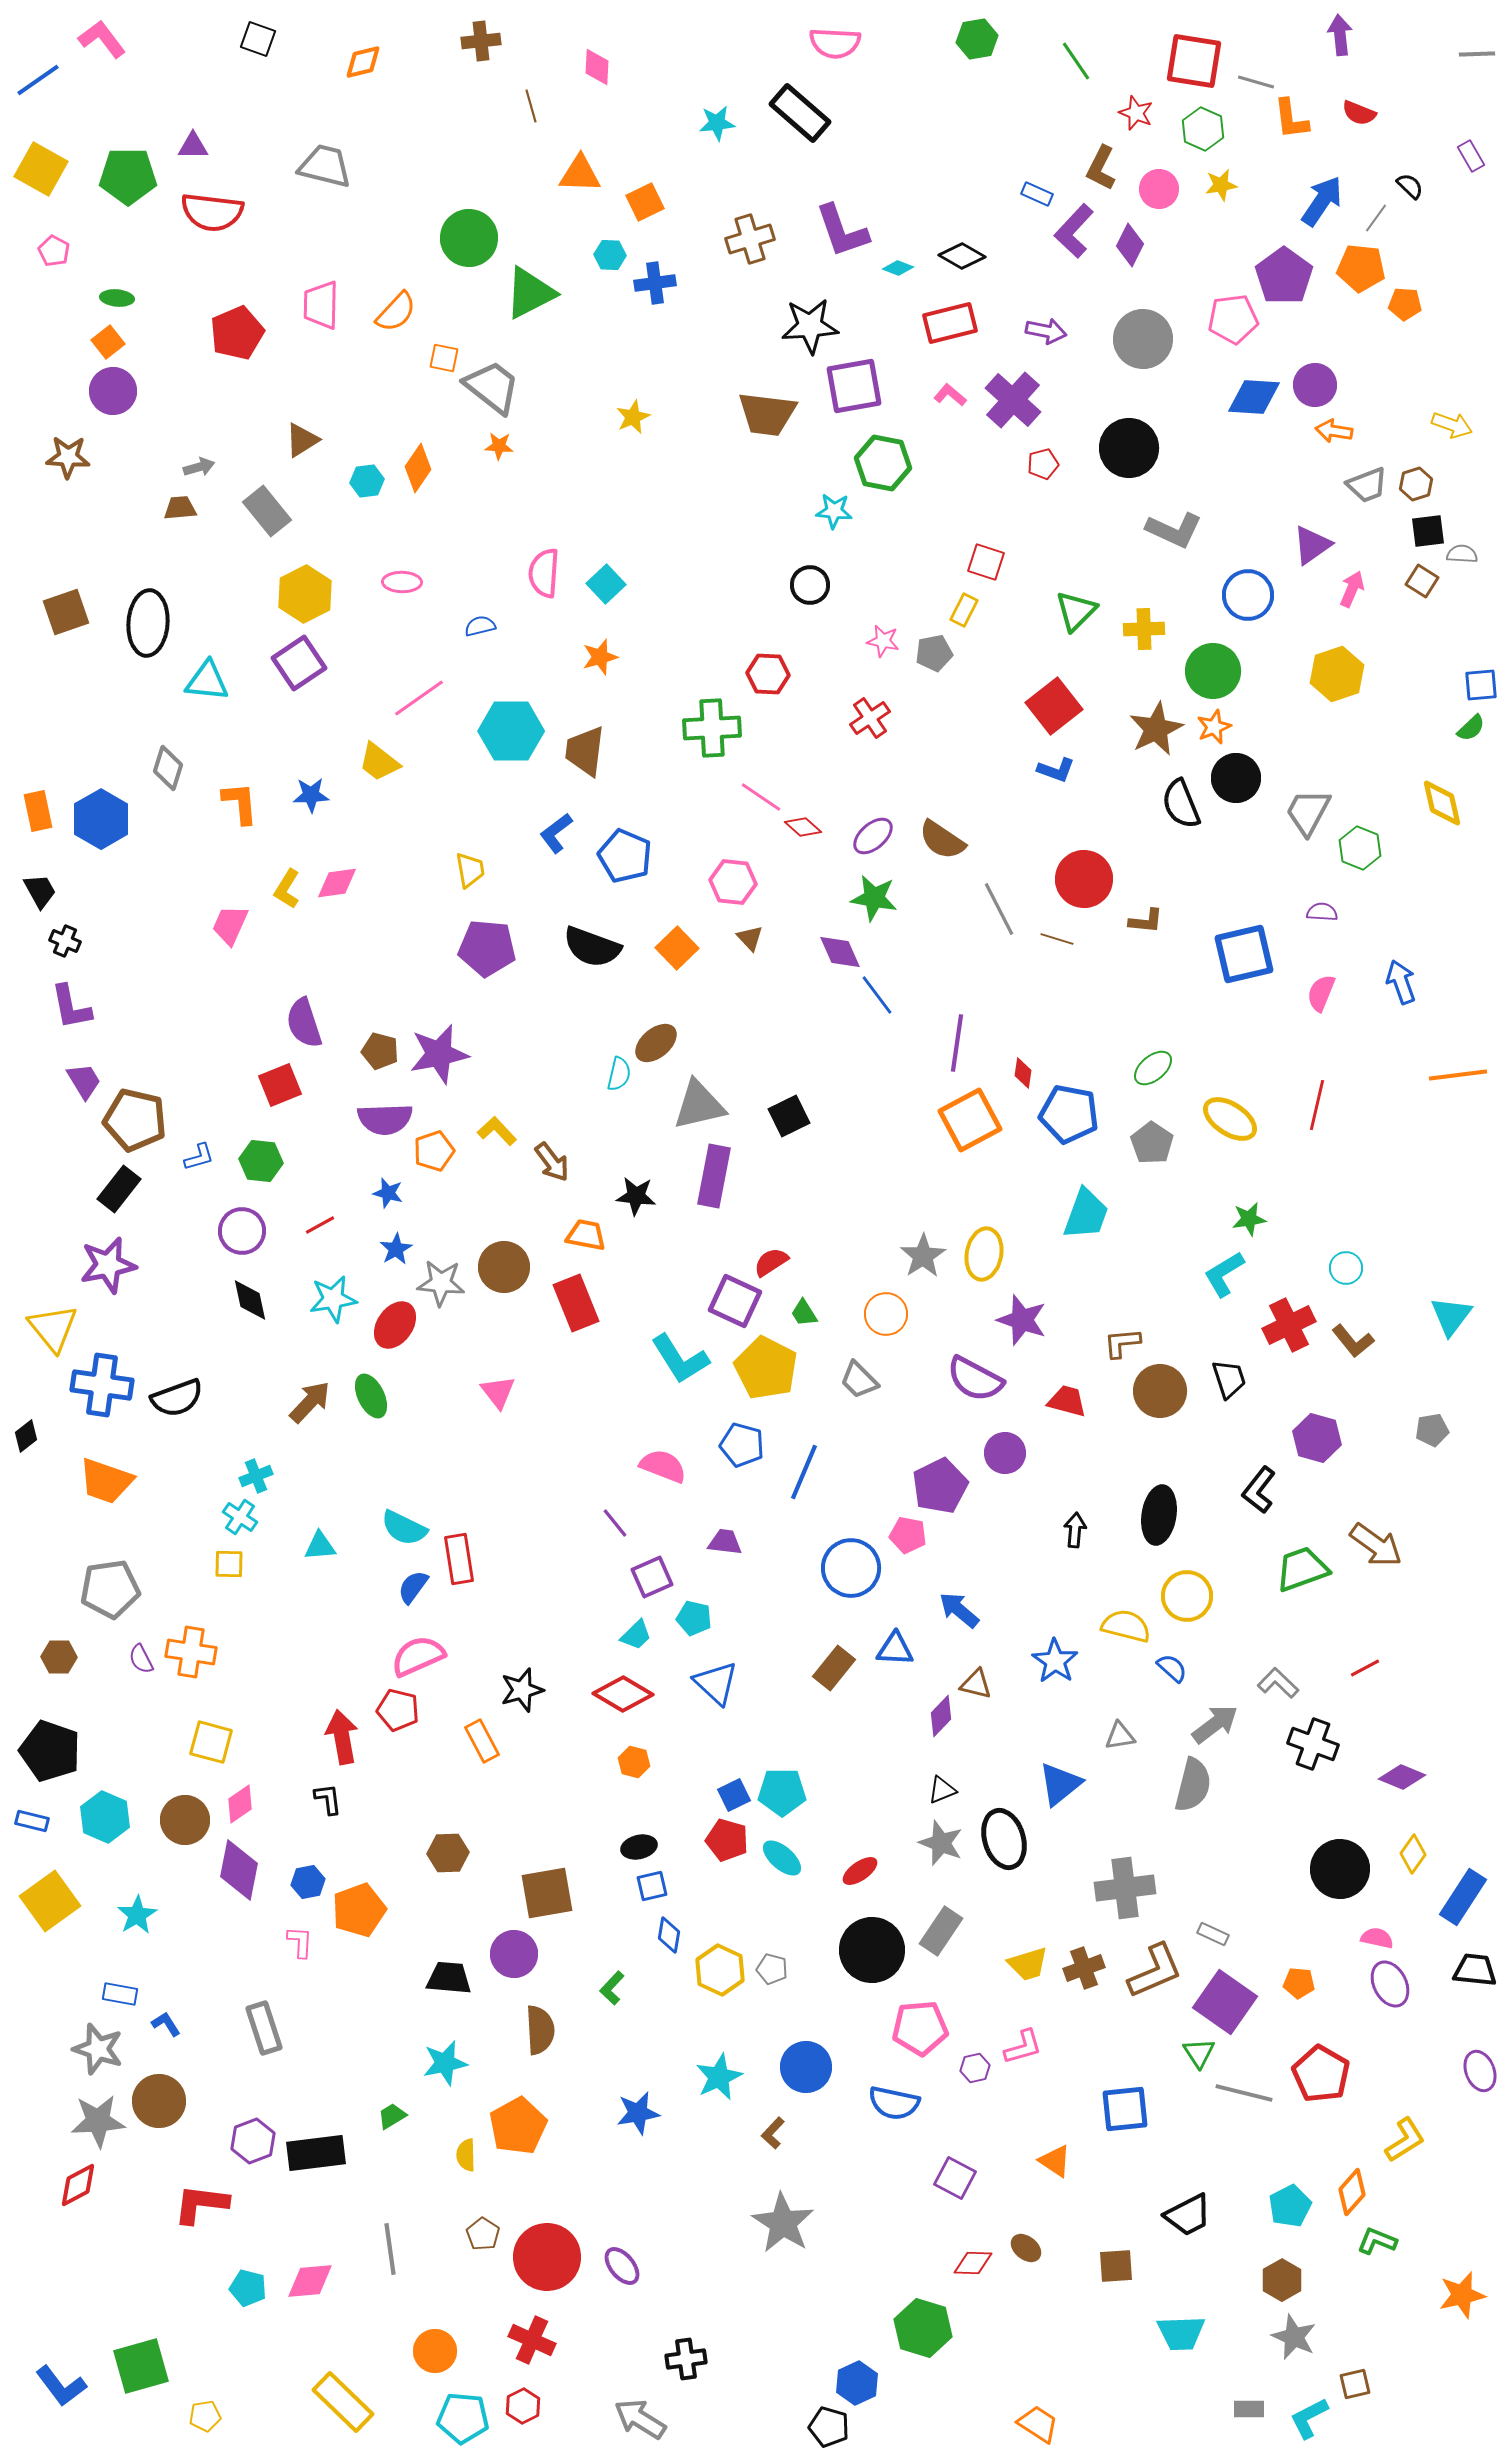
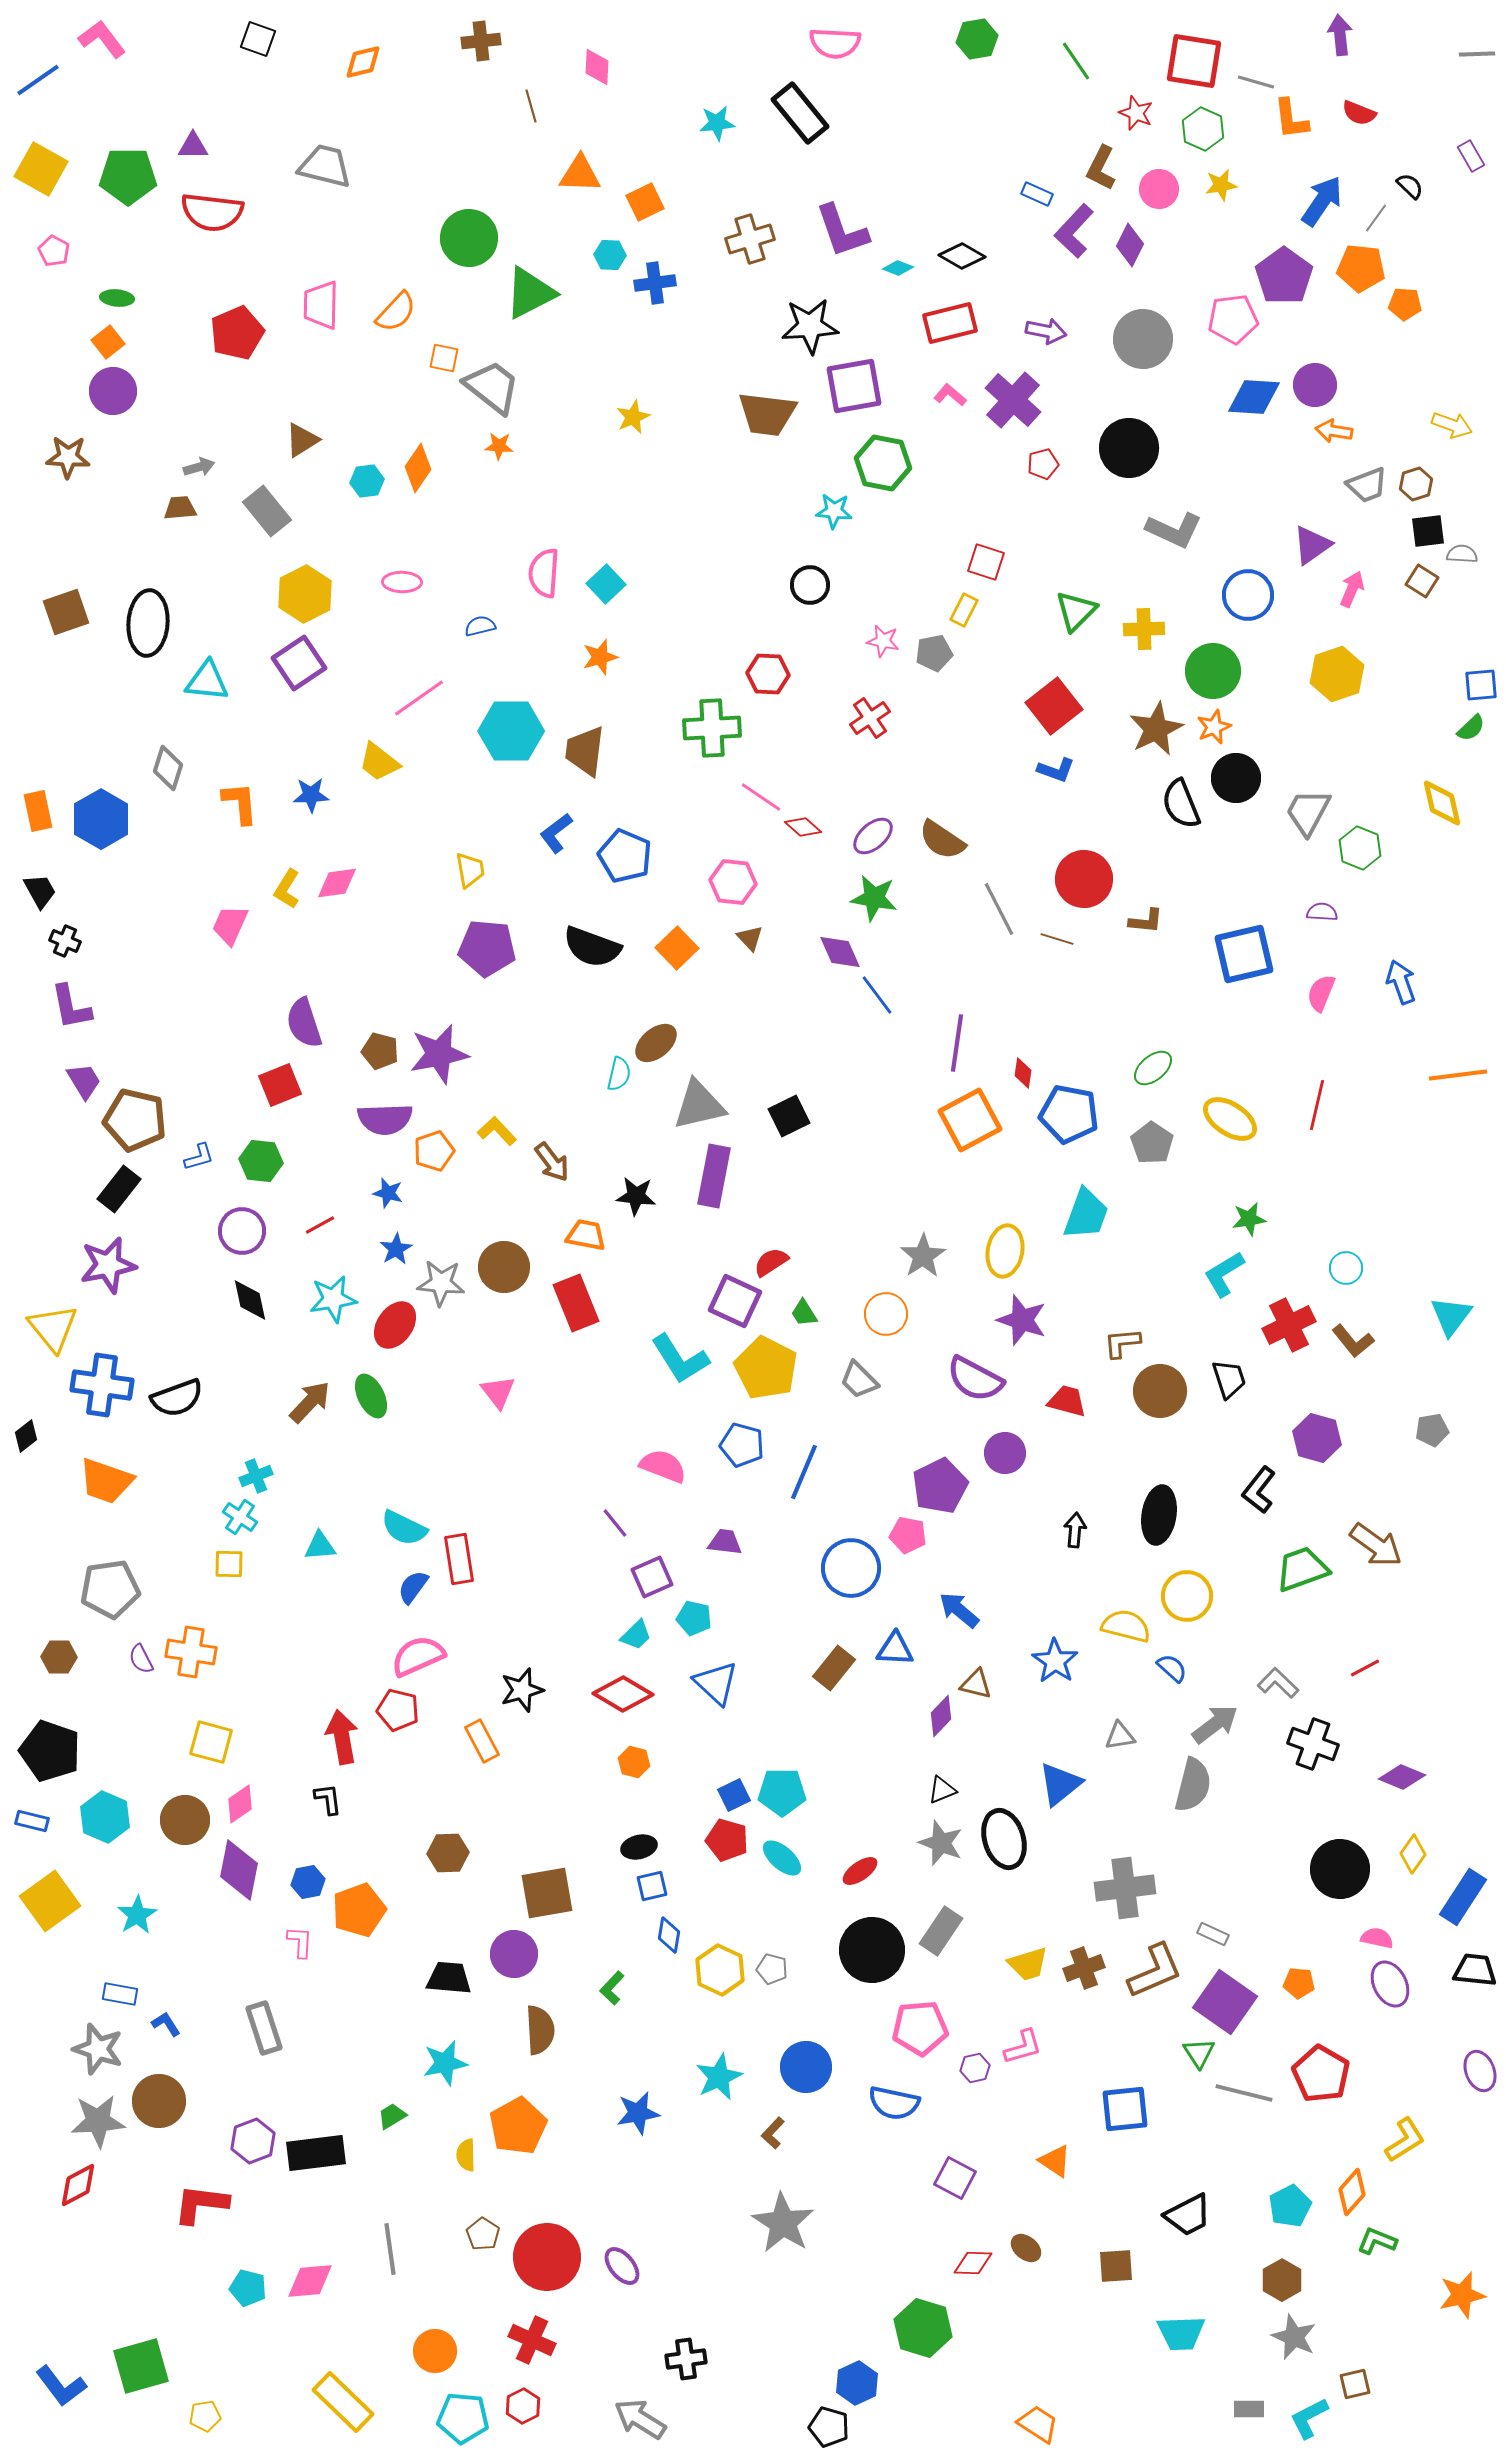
black rectangle at (800, 113): rotated 10 degrees clockwise
yellow ellipse at (984, 1254): moved 21 px right, 3 px up
